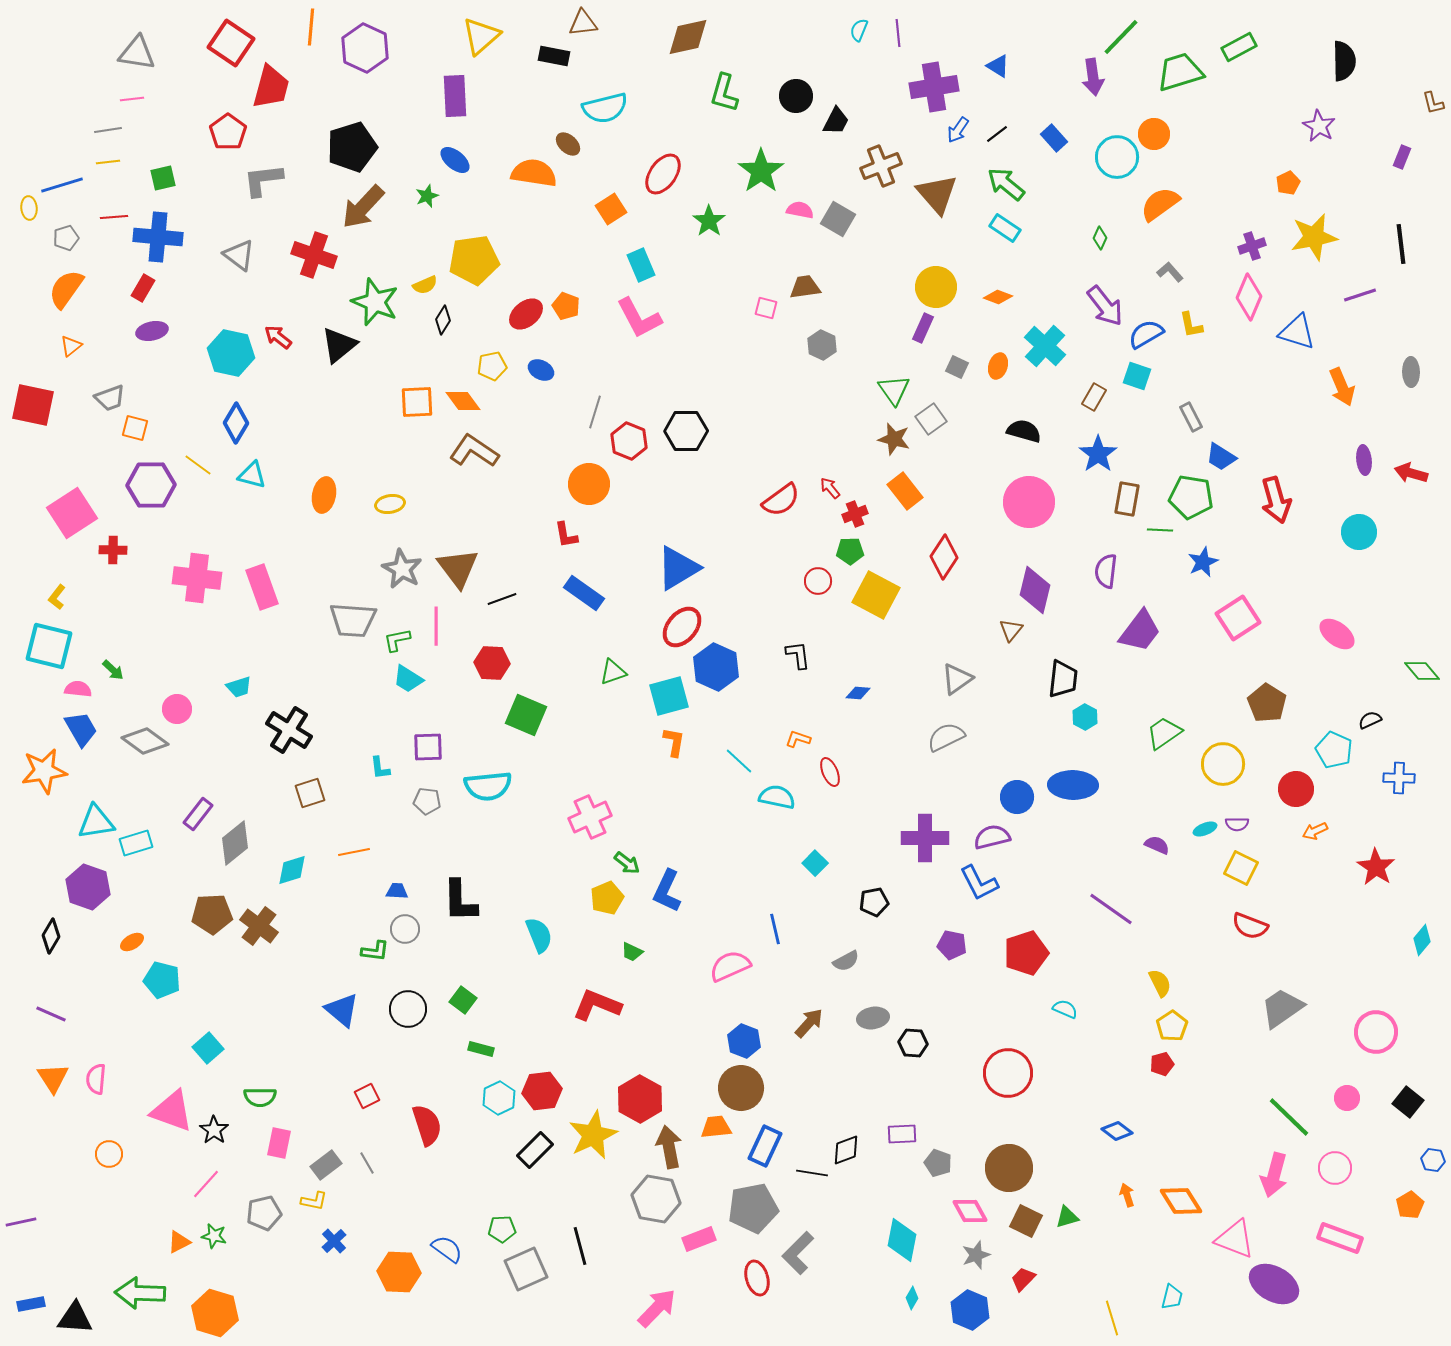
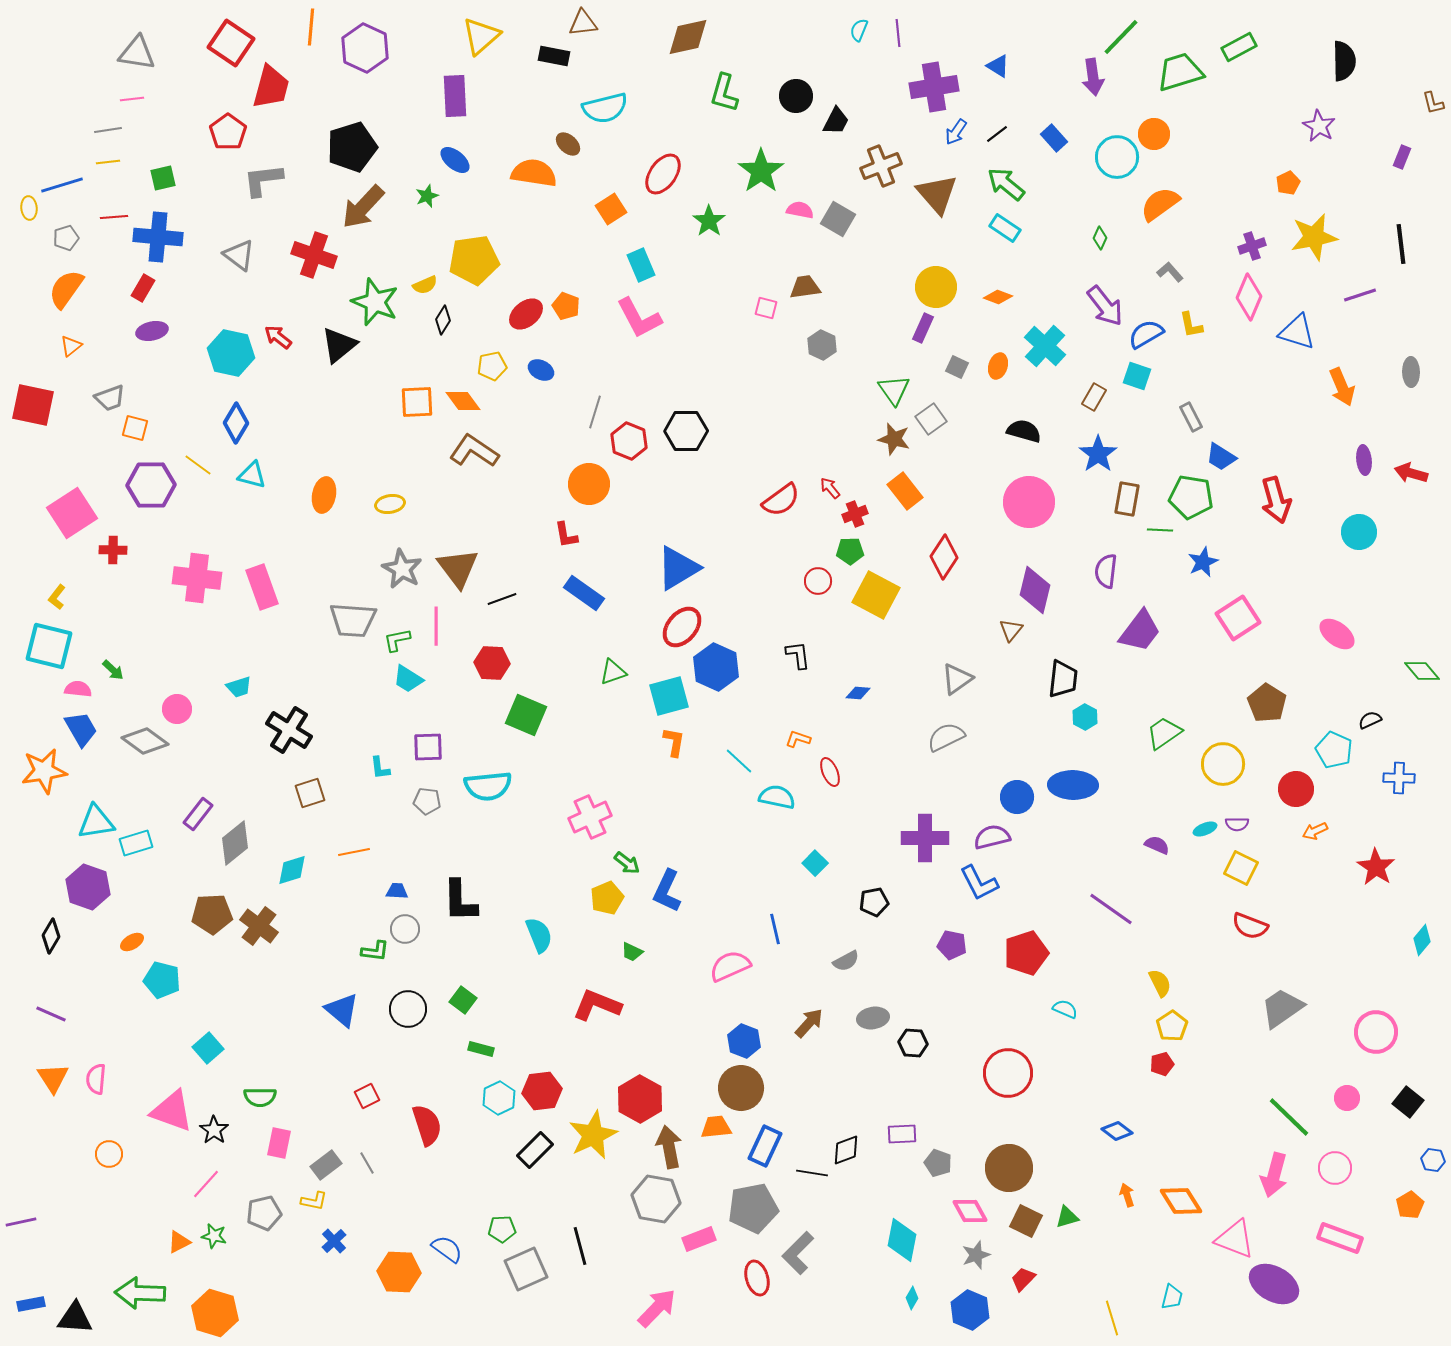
blue arrow at (958, 130): moved 2 px left, 2 px down
